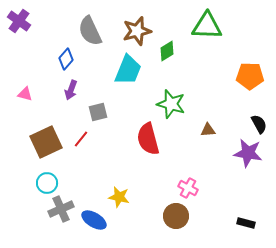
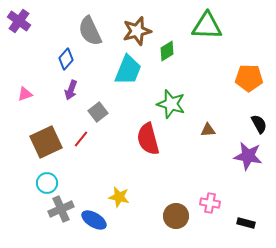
orange pentagon: moved 1 px left, 2 px down
pink triangle: rotated 35 degrees counterclockwise
gray square: rotated 24 degrees counterclockwise
purple star: moved 3 px down
pink cross: moved 22 px right, 15 px down; rotated 18 degrees counterclockwise
